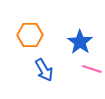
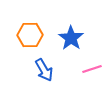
blue star: moved 9 px left, 4 px up
pink line: rotated 36 degrees counterclockwise
